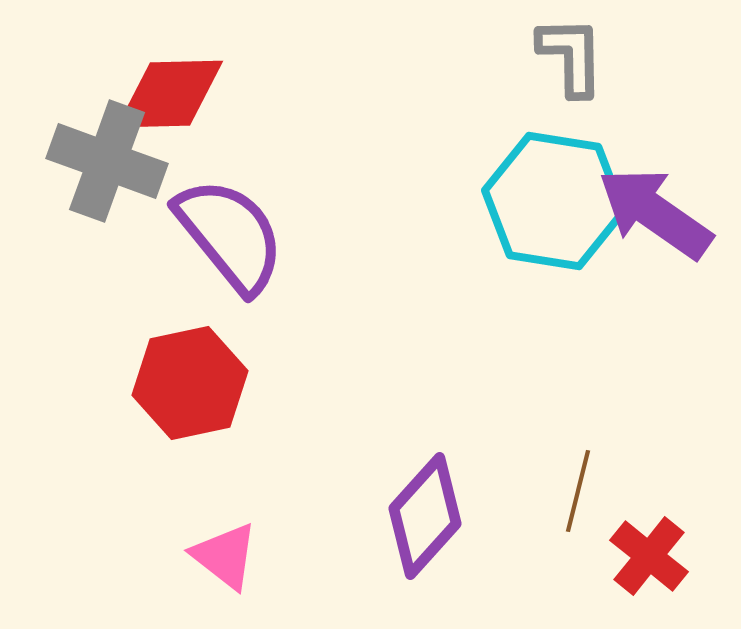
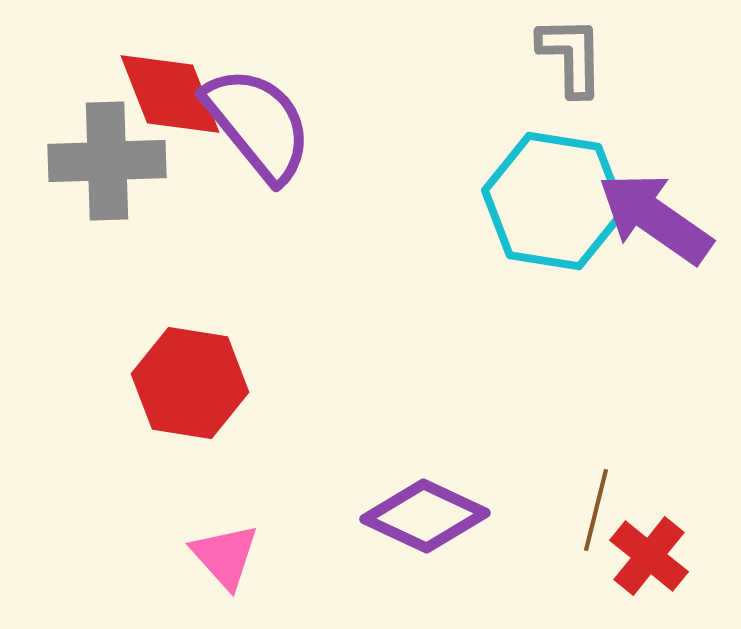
red diamond: rotated 70 degrees clockwise
gray cross: rotated 22 degrees counterclockwise
purple arrow: moved 5 px down
purple semicircle: moved 28 px right, 111 px up
red hexagon: rotated 21 degrees clockwise
brown line: moved 18 px right, 19 px down
purple diamond: rotated 73 degrees clockwise
pink triangle: rotated 10 degrees clockwise
